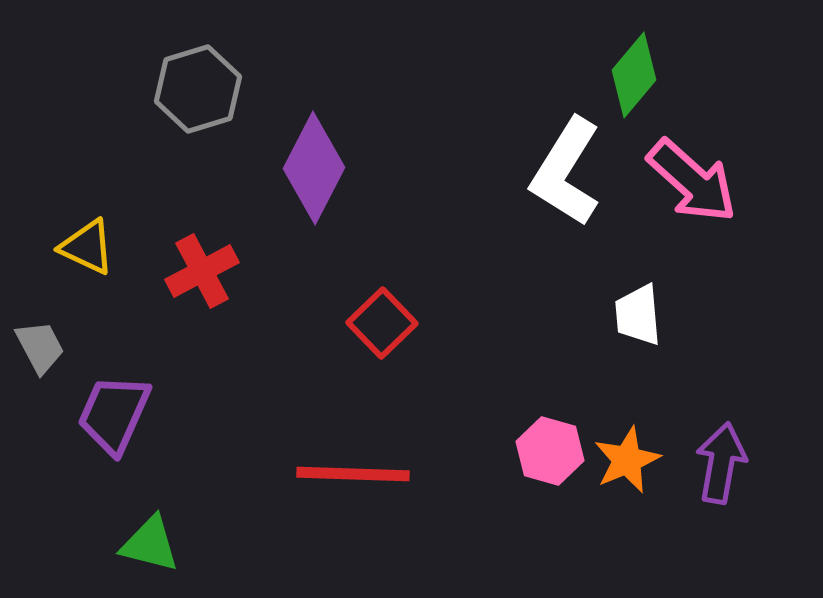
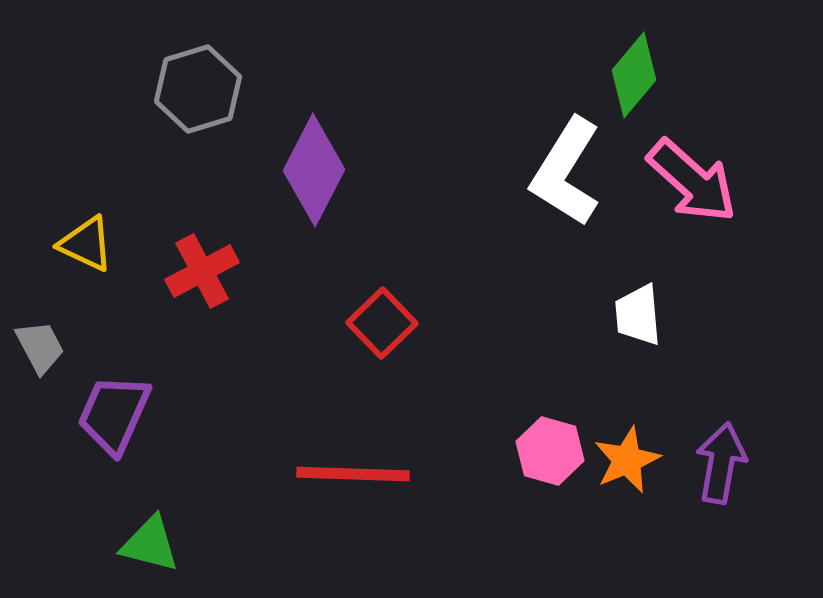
purple diamond: moved 2 px down
yellow triangle: moved 1 px left, 3 px up
